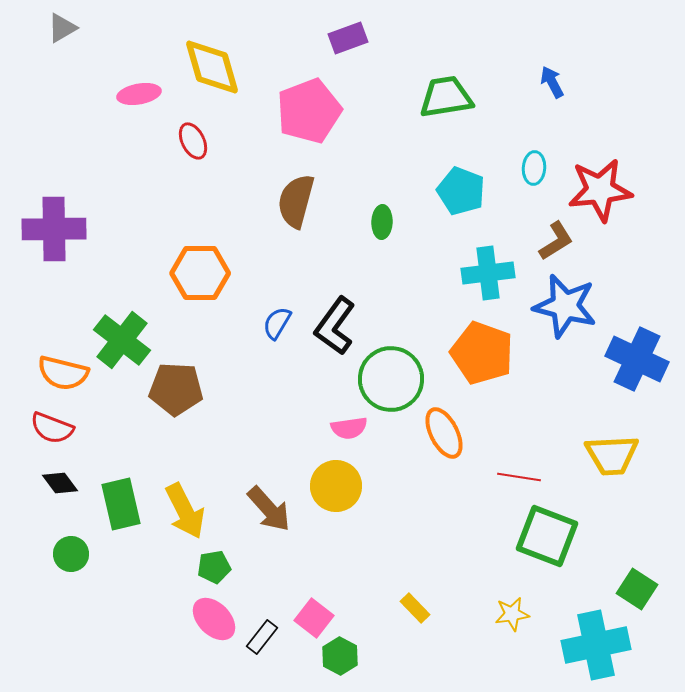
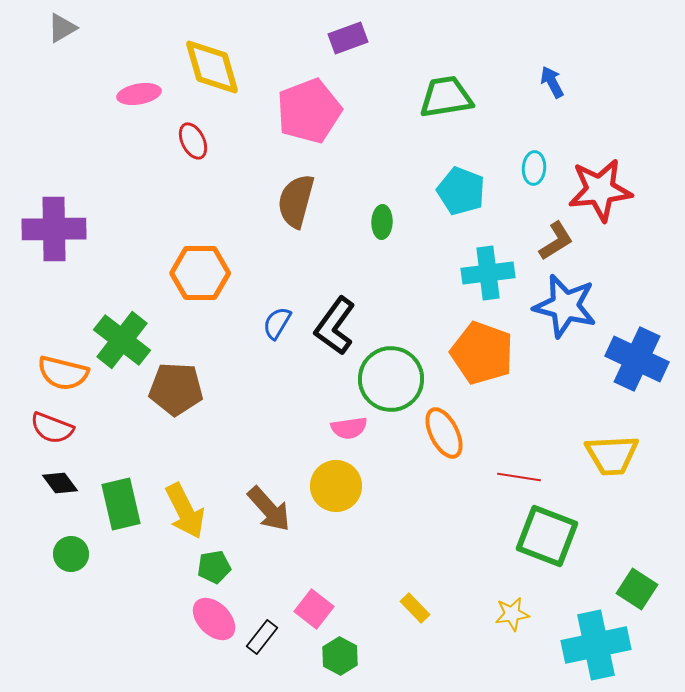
pink square at (314, 618): moved 9 px up
